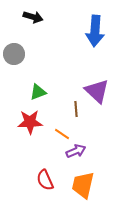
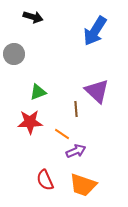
blue arrow: rotated 28 degrees clockwise
orange trapezoid: rotated 84 degrees counterclockwise
